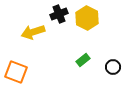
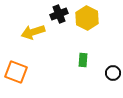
green rectangle: rotated 48 degrees counterclockwise
black circle: moved 6 px down
